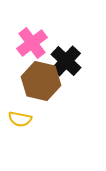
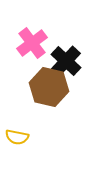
brown hexagon: moved 8 px right, 6 px down
yellow semicircle: moved 3 px left, 18 px down
